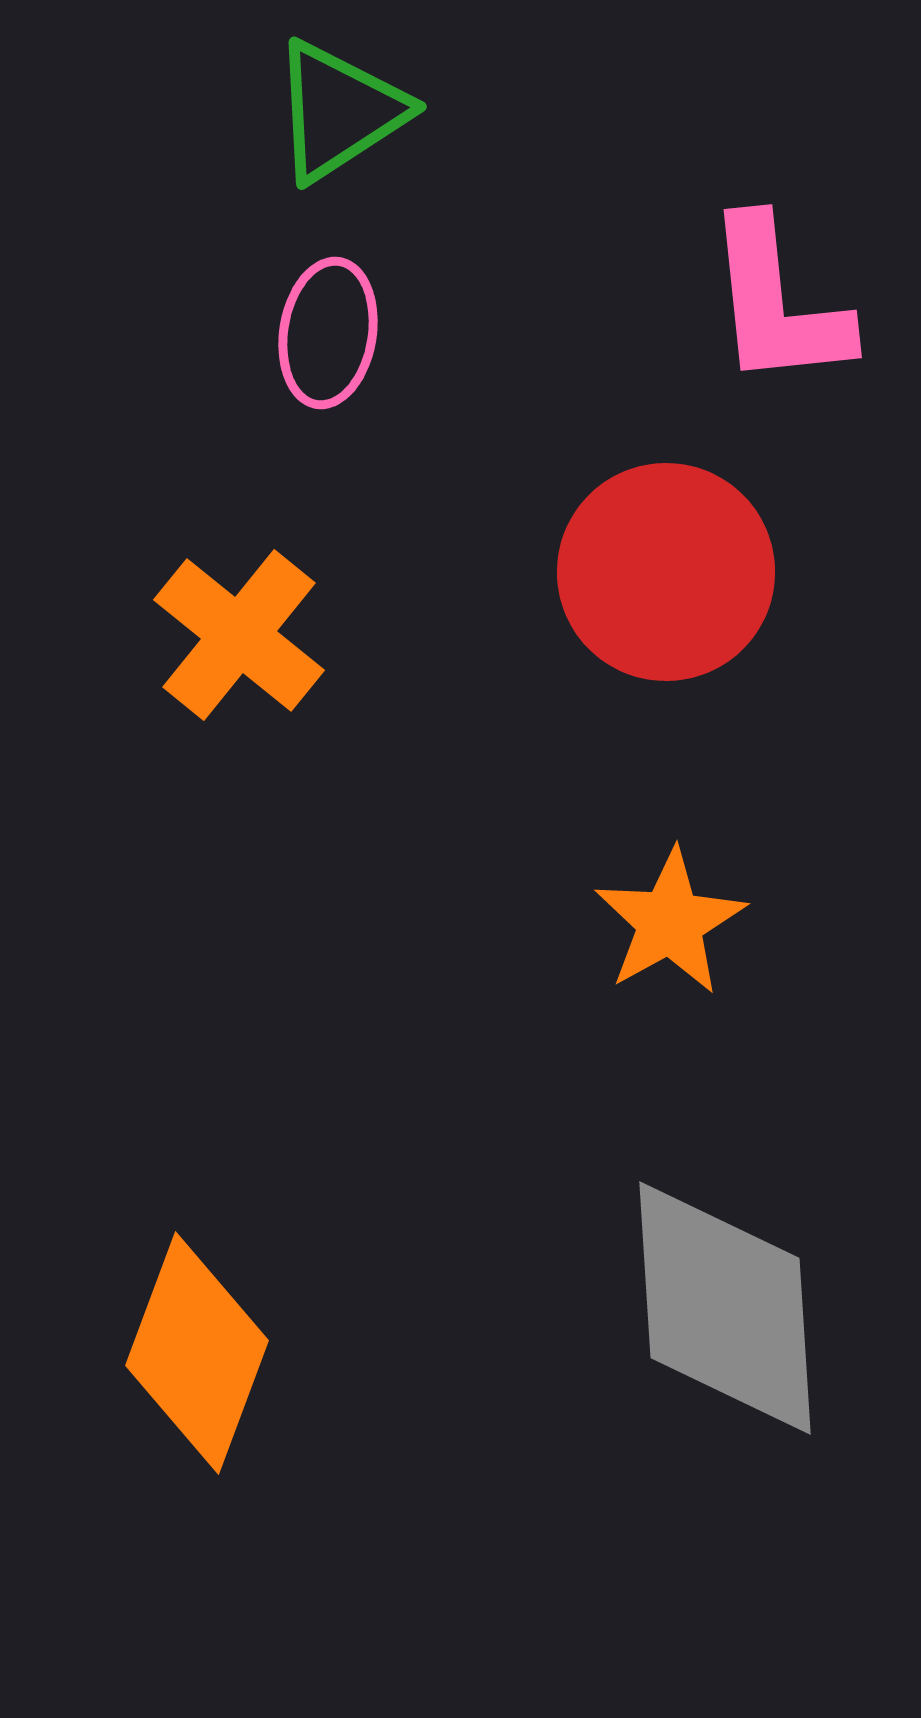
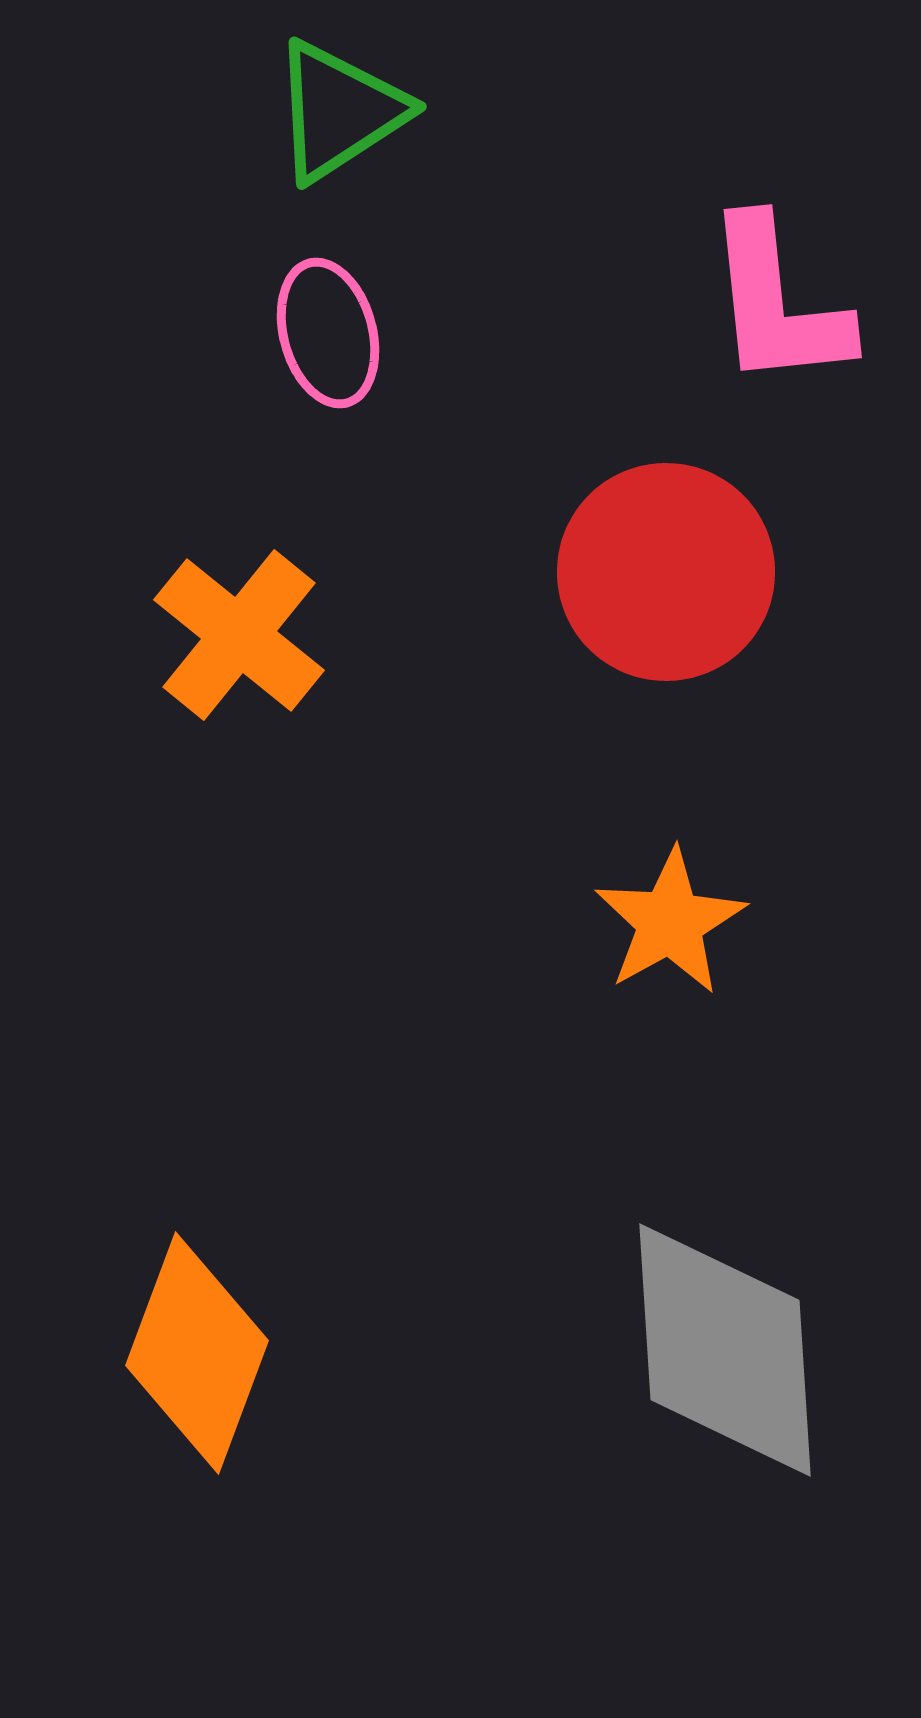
pink ellipse: rotated 24 degrees counterclockwise
gray diamond: moved 42 px down
